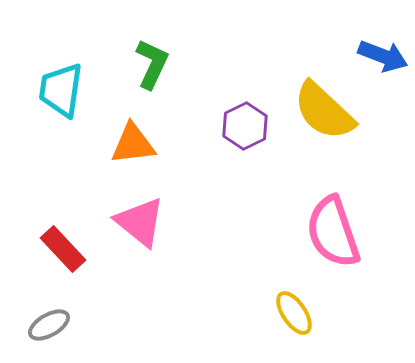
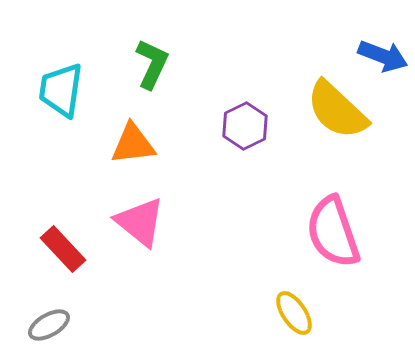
yellow semicircle: moved 13 px right, 1 px up
